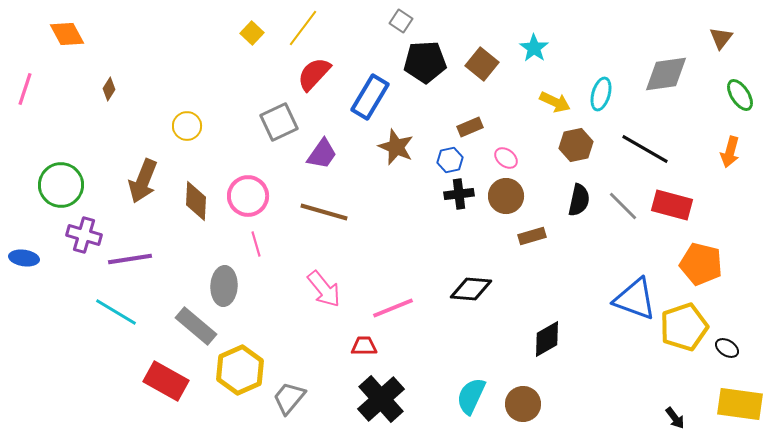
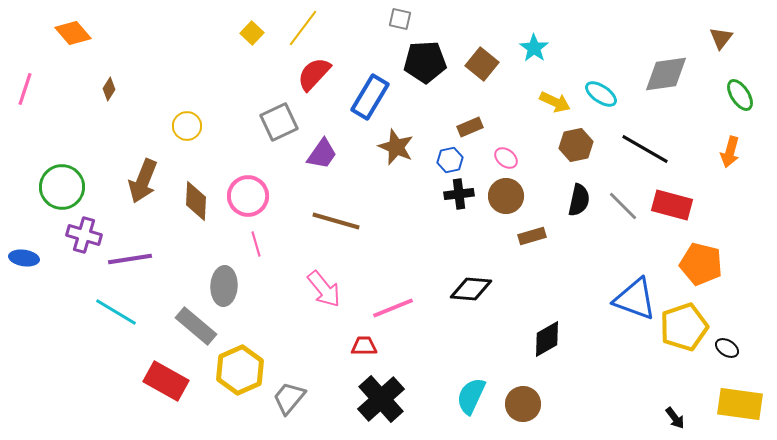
gray square at (401, 21): moved 1 px left, 2 px up; rotated 20 degrees counterclockwise
orange diamond at (67, 34): moved 6 px right, 1 px up; rotated 12 degrees counterclockwise
cyan ellipse at (601, 94): rotated 72 degrees counterclockwise
green circle at (61, 185): moved 1 px right, 2 px down
brown line at (324, 212): moved 12 px right, 9 px down
